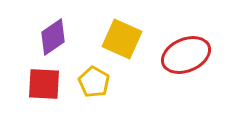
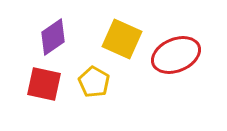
red ellipse: moved 10 px left
red square: rotated 9 degrees clockwise
